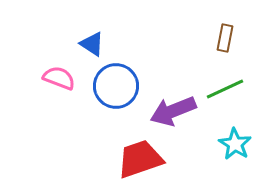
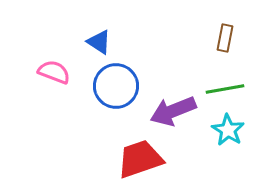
blue triangle: moved 7 px right, 2 px up
pink semicircle: moved 5 px left, 6 px up
green line: rotated 15 degrees clockwise
cyan star: moved 7 px left, 14 px up
